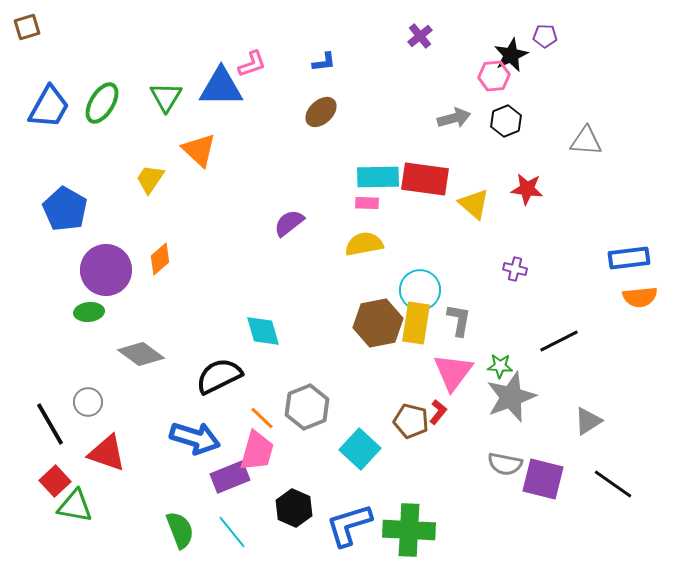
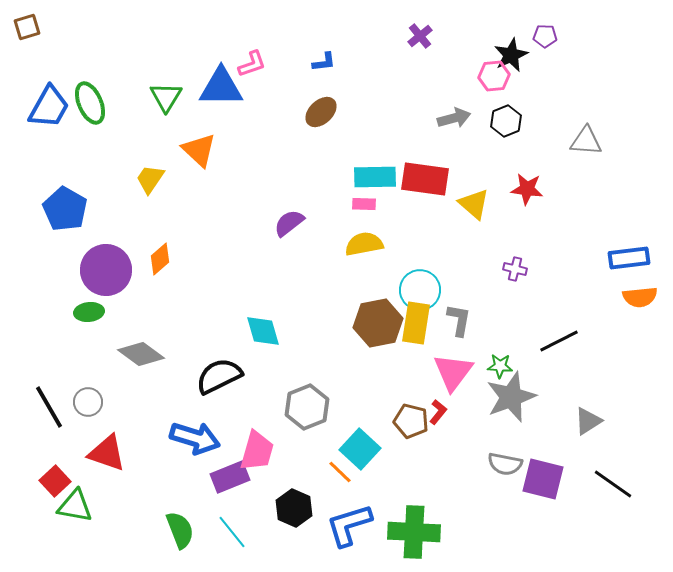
green ellipse at (102, 103): moved 12 px left; rotated 54 degrees counterclockwise
cyan rectangle at (378, 177): moved 3 px left
pink rectangle at (367, 203): moved 3 px left, 1 px down
orange line at (262, 418): moved 78 px right, 54 px down
black line at (50, 424): moved 1 px left, 17 px up
green cross at (409, 530): moved 5 px right, 2 px down
